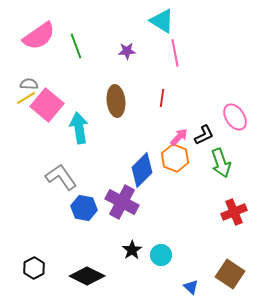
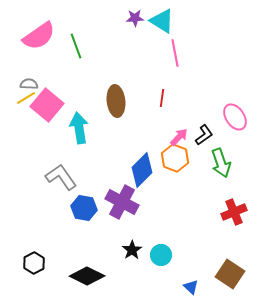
purple star: moved 8 px right, 33 px up
black L-shape: rotated 10 degrees counterclockwise
black hexagon: moved 5 px up
